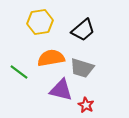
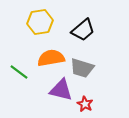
red star: moved 1 px left, 1 px up
